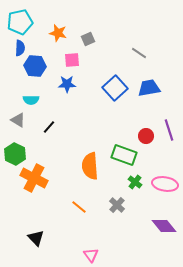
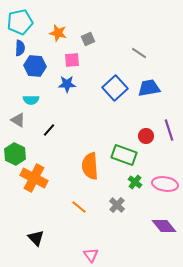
black line: moved 3 px down
